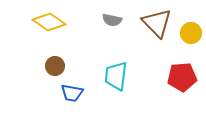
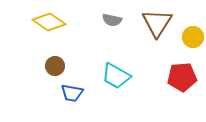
brown triangle: rotated 16 degrees clockwise
yellow circle: moved 2 px right, 4 px down
cyan trapezoid: rotated 68 degrees counterclockwise
